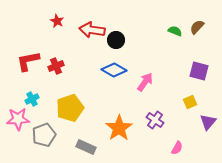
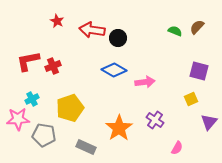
black circle: moved 2 px right, 2 px up
red cross: moved 3 px left
pink arrow: rotated 48 degrees clockwise
yellow square: moved 1 px right, 3 px up
purple triangle: moved 1 px right
gray pentagon: rotated 30 degrees clockwise
